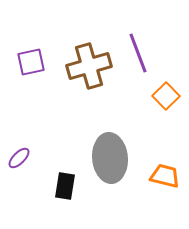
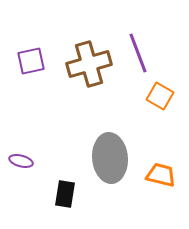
purple square: moved 1 px up
brown cross: moved 2 px up
orange square: moved 6 px left; rotated 16 degrees counterclockwise
purple ellipse: moved 2 px right, 3 px down; rotated 60 degrees clockwise
orange trapezoid: moved 4 px left, 1 px up
black rectangle: moved 8 px down
